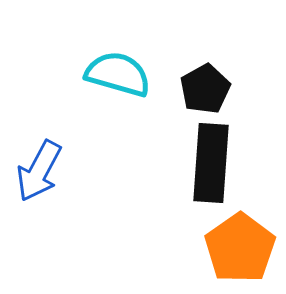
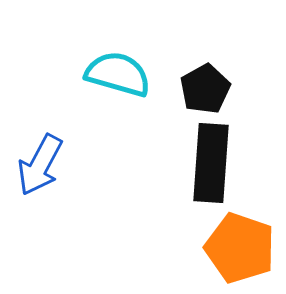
blue arrow: moved 1 px right, 6 px up
orange pentagon: rotated 18 degrees counterclockwise
